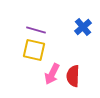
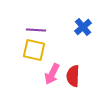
purple line: rotated 12 degrees counterclockwise
